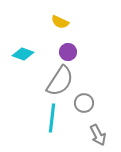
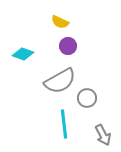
purple circle: moved 6 px up
gray semicircle: rotated 28 degrees clockwise
gray circle: moved 3 px right, 5 px up
cyan line: moved 12 px right, 6 px down; rotated 12 degrees counterclockwise
gray arrow: moved 5 px right
